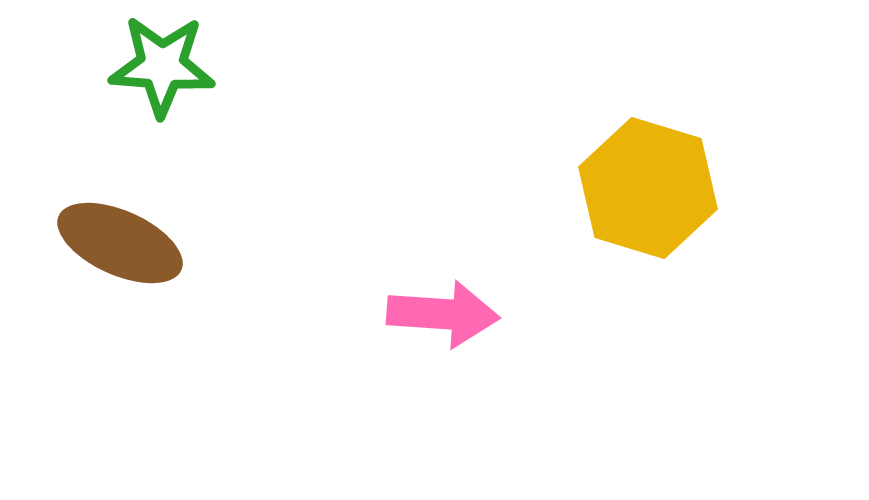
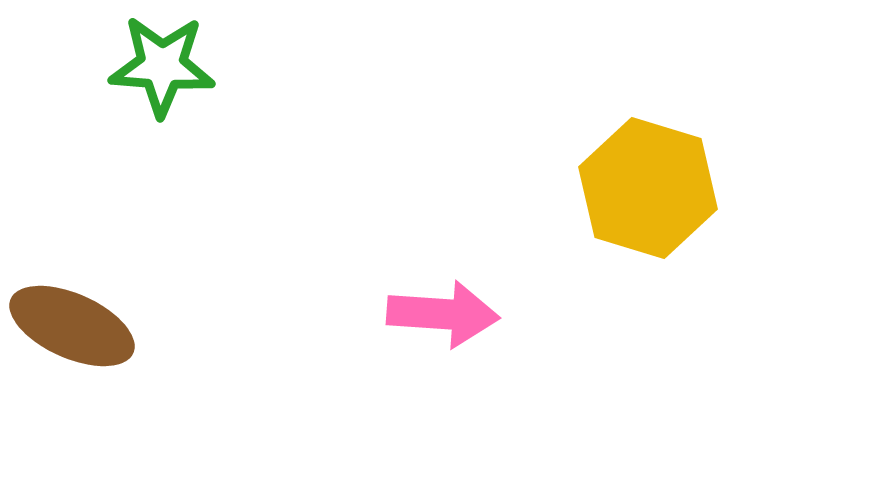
brown ellipse: moved 48 px left, 83 px down
